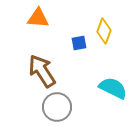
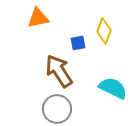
orange triangle: rotated 15 degrees counterclockwise
blue square: moved 1 px left
brown arrow: moved 17 px right
gray circle: moved 2 px down
